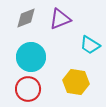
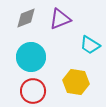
red circle: moved 5 px right, 2 px down
